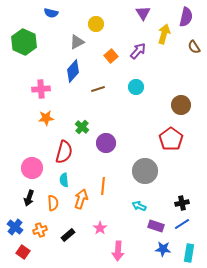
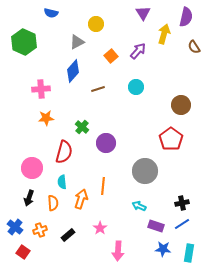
cyan semicircle: moved 2 px left, 2 px down
